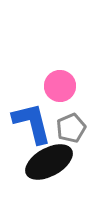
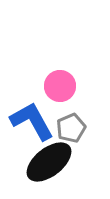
blue L-shape: moved 2 px up; rotated 15 degrees counterclockwise
black ellipse: rotated 9 degrees counterclockwise
